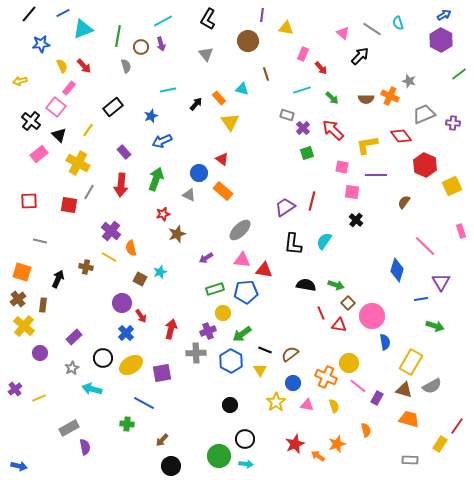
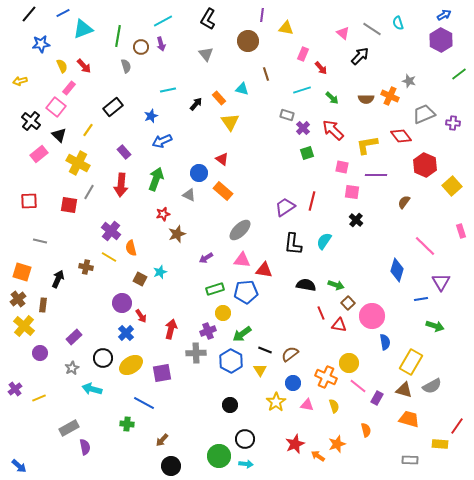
yellow square at (452, 186): rotated 18 degrees counterclockwise
yellow rectangle at (440, 444): rotated 63 degrees clockwise
blue arrow at (19, 466): rotated 28 degrees clockwise
